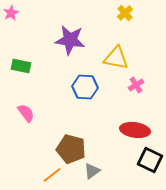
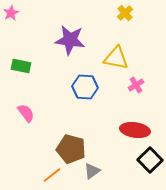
black square: rotated 20 degrees clockwise
